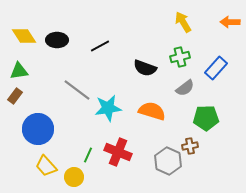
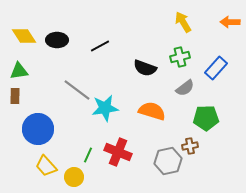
brown rectangle: rotated 35 degrees counterclockwise
cyan star: moved 3 px left
gray hexagon: rotated 24 degrees clockwise
